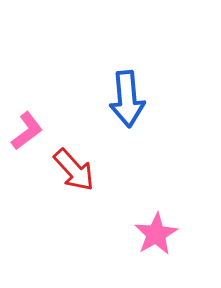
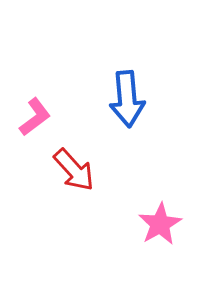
pink L-shape: moved 8 px right, 14 px up
pink star: moved 4 px right, 10 px up
